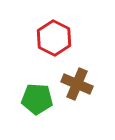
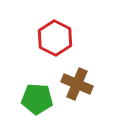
red hexagon: moved 1 px right
